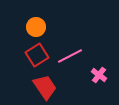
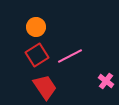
pink cross: moved 7 px right, 6 px down
